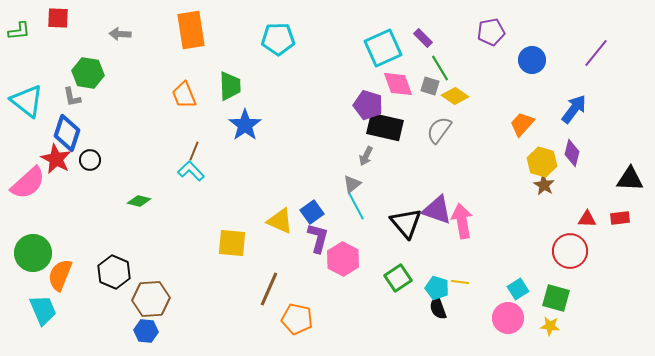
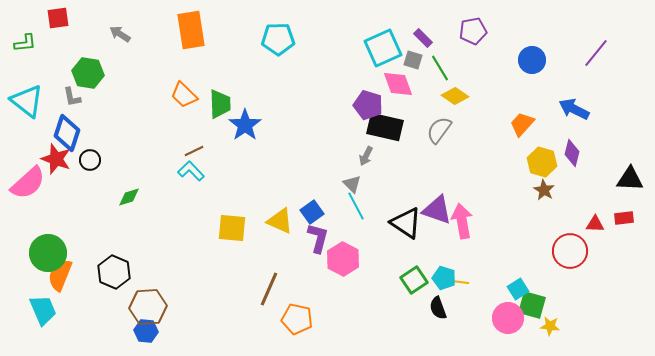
red square at (58, 18): rotated 10 degrees counterclockwise
green L-shape at (19, 31): moved 6 px right, 12 px down
purple pentagon at (491, 32): moved 18 px left, 1 px up
gray arrow at (120, 34): rotated 30 degrees clockwise
green trapezoid at (230, 86): moved 10 px left, 18 px down
gray square at (430, 86): moved 17 px left, 26 px up
orange trapezoid at (184, 95): rotated 24 degrees counterclockwise
blue arrow at (574, 109): rotated 100 degrees counterclockwise
brown line at (194, 151): rotated 42 degrees clockwise
red star at (56, 159): rotated 8 degrees counterclockwise
gray triangle at (352, 184): rotated 36 degrees counterclockwise
brown star at (544, 185): moved 5 px down
green diamond at (139, 201): moved 10 px left, 4 px up; rotated 30 degrees counterclockwise
red rectangle at (620, 218): moved 4 px right
red triangle at (587, 219): moved 8 px right, 5 px down
black triangle at (406, 223): rotated 16 degrees counterclockwise
yellow square at (232, 243): moved 15 px up
green circle at (33, 253): moved 15 px right
green square at (398, 278): moved 16 px right, 2 px down
cyan pentagon at (437, 288): moved 7 px right, 10 px up
green square at (556, 298): moved 24 px left, 7 px down
brown hexagon at (151, 299): moved 3 px left, 8 px down
